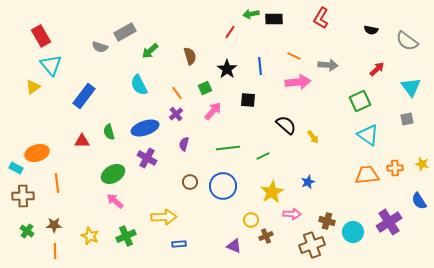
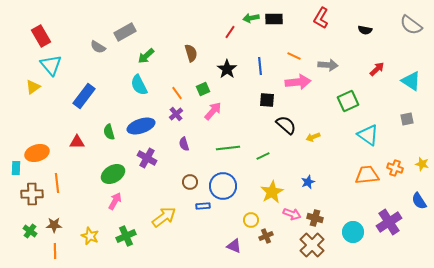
green arrow at (251, 14): moved 4 px down
black semicircle at (371, 30): moved 6 px left
gray semicircle at (407, 41): moved 4 px right, 16 px up
gray semicircle at (100, 47): moved 2 px left; rotated 14 degrees clockwise
green arrow at (150, 51): moved 4 px left, 5 px down
brown semicircle at (190, 56): moved 1 px right, 3 px up
cyan triangle at (411, 87): moved 6 px up; rotated 20 degrees counterclockwise
green square at (205, 88): moved 2 px left, 1 px down
black square at (248, 100): moved 19 px right
green square at (360, 101): moved 12 px left
blue ellipse at (145, 128): moved 4 px left, 2 px up
yellow arrow at (313, 137): rotated 104 degrees clockwise
red triangle at (82, 141): moved 5 px left, 1 px down
purple semicircle at (184, 144): rotated 32 degrees counterclockwise
cyan rectangle at (16, 168): rotated 64 degrees clockwise
orange cross at (395, 168): rotated 21 degrees clockwise
brown cross at (23, 196): moved 9 px right, 2 px up
pink arrow at (115, 201): rotated 78 degrees clockwise
pink arrow at (292, 214): rotated 18 degrees clockwise
yellow arrow at (164, 217): rotated 35 degrees counterclockwise
brown cross at (327, 221): moved 12 px left, 3 px up
green cross at (27, 231): moved 3 px right
blue rectangle at (179, 244): moved 24 px right, 38 px up
brown cross at (312, 245): rotated 25 degrees counterclockwise
